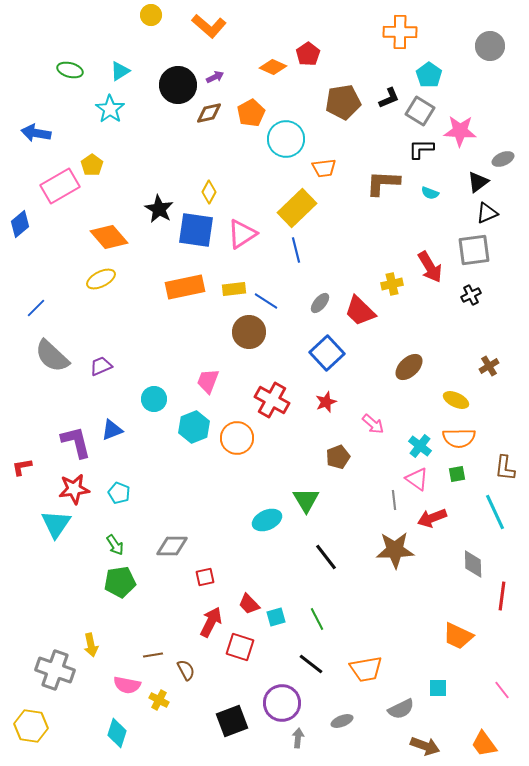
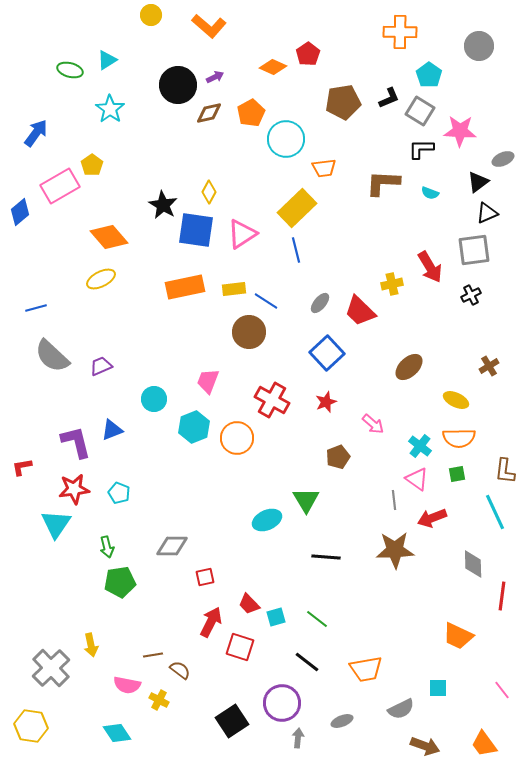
gray circle at (490, 46): moved 11 px left
cyan triangle at (120, 71): moved 13 px left, 11 px up
blue arrow at (36, 133): rotated 116 degrees clockwise
black star at (159, 209): moved 4 px right, 4 px up
blue diamond at (20, 224): moved 12 px up
blue line at (36, 308): rotated 30 degrees clockwise
brown L-shape at (505, 468): moved 3 px down
green arrow at (115, 545): moved 8 px left, 2 px down; rotated 20 degrees clockwise
black line at (326, 557): rotated 48 degrees counterclockwise
green line at (317, 619): rotated 25 degrees counterclockwise
black line at (311, 664): moved 4 px left, 2 px up
gray cross at (55, 670): moved 4 px left, 2 px up; rotated 27 degrees clockwise
brown semicircle at (186, 670): moved 6 px left; rotated 25 degrees counterclockwise
black square at (232, 721): rotated 12 degrees counterclockwise
cyan diamond at (117, 733): rotated 52 degrees counterclockwise
